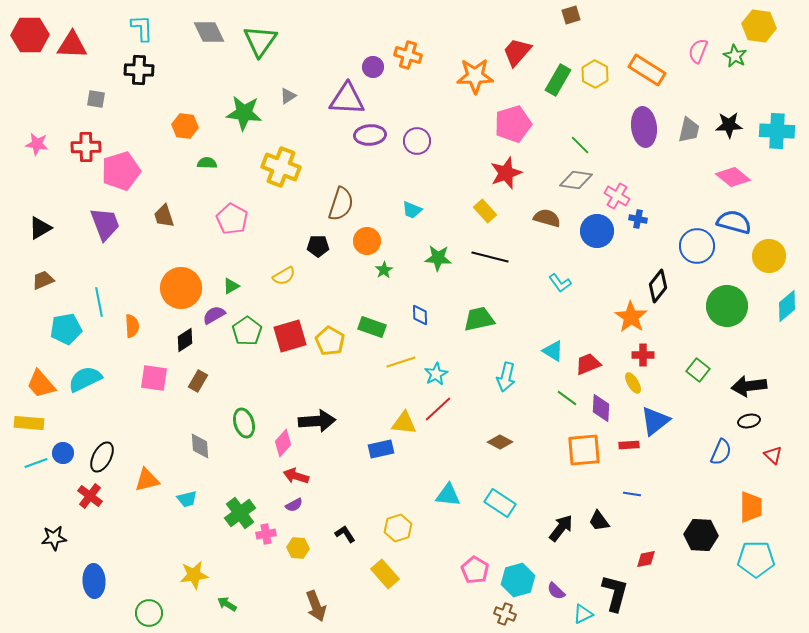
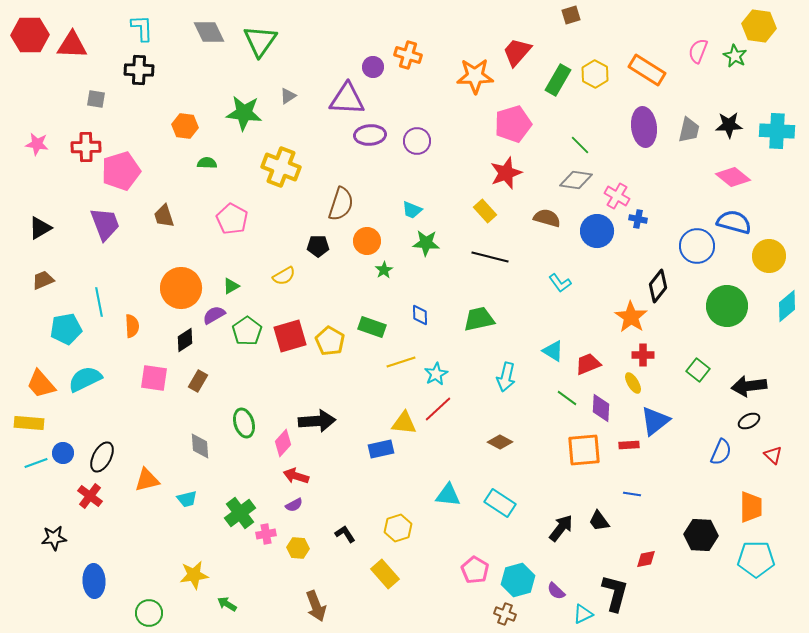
green star at (438, 258): moved 12 px left, 15 px up
black ellipse at (749, 421): rotated 15 degrees counterclockwise
